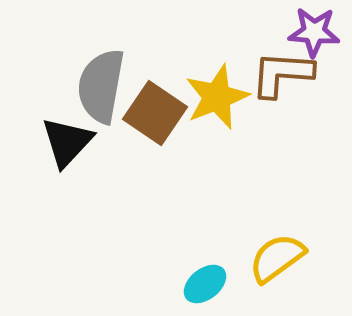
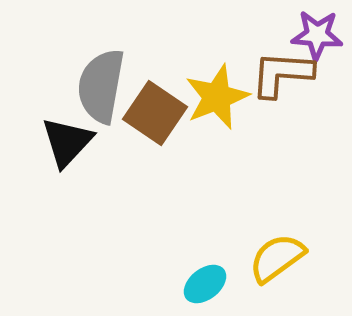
purple star: moved 3 px right, 3 px down
